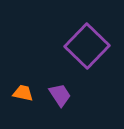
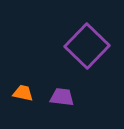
purple trapezoid: moved 2 px right, 2 px down; rotated 50 degrees counterclockwise
